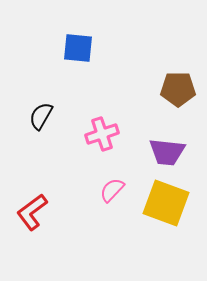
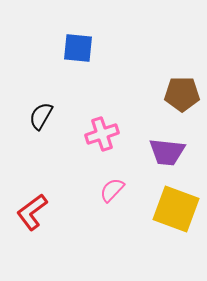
brown pentagon: moved 4 px right, 5 px down
yellow square: moved 10 px right, 6 px down
